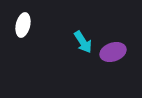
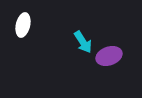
purple ellipse: moved 4 px left, 4 px down
